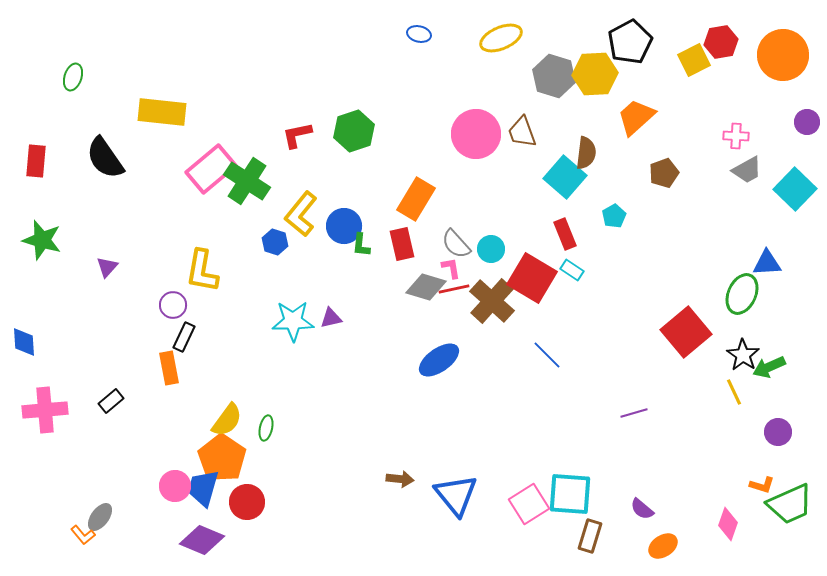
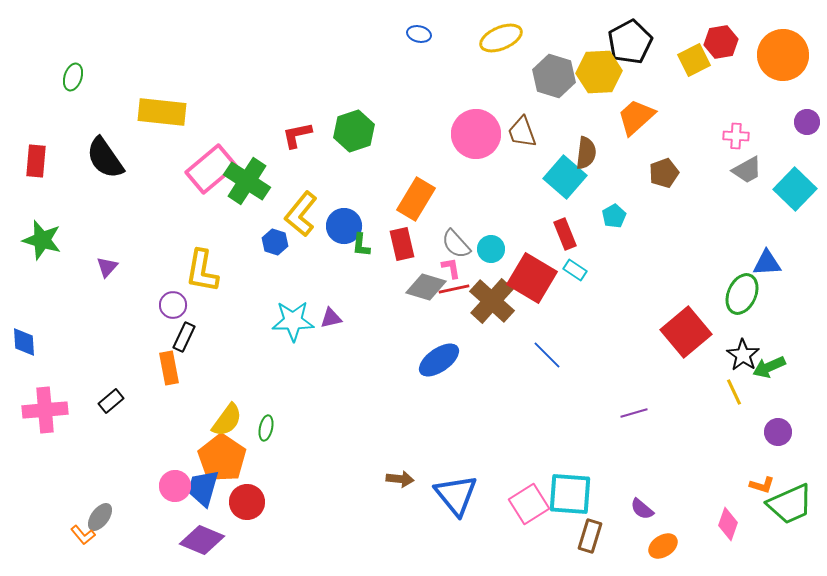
yellow hexagon at (595, 74): moved 4 px right, 2 px up
cyan rectangle at (572, 270): moved 3 px right
